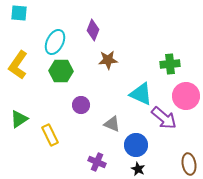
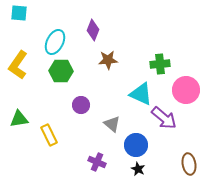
green cross: moved 10 px left
pink circle: moved 6 px up
green triangle: rotated 24 degrees clockwise
gray triangle: rotated 18 degrees clockwise
yellow rectangle: moved 1 px left
